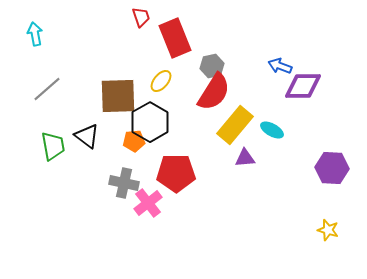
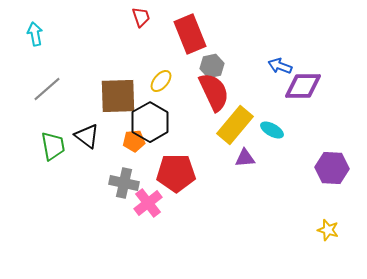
red rectangle: moved 15 px right, 4 px up
red semicircle: rotated 57 degrees counterclockwise
